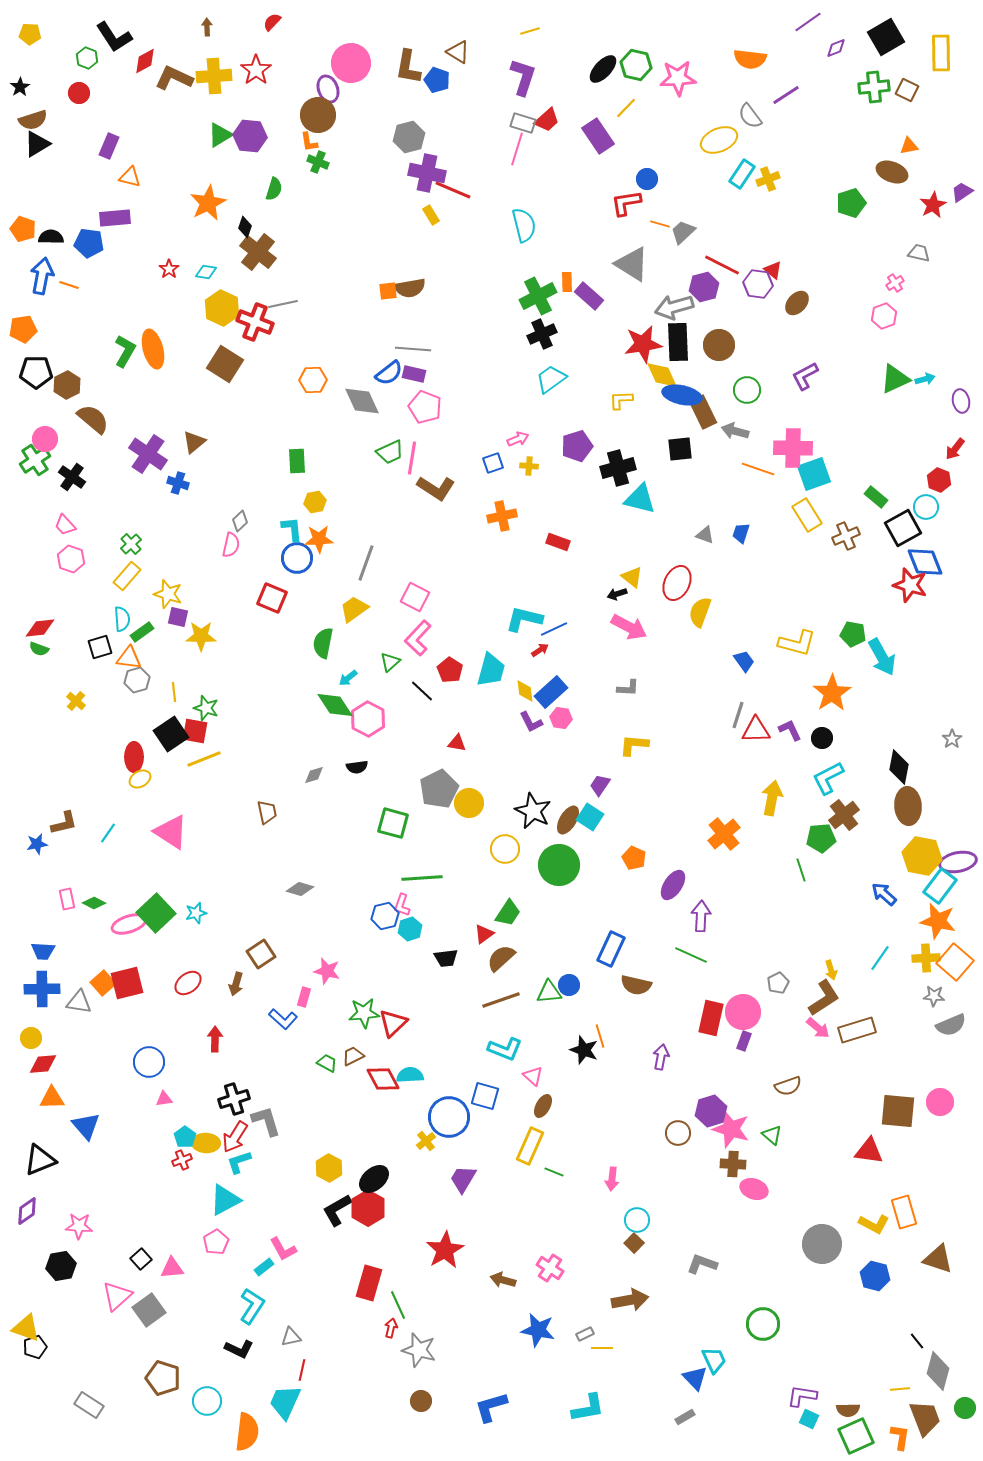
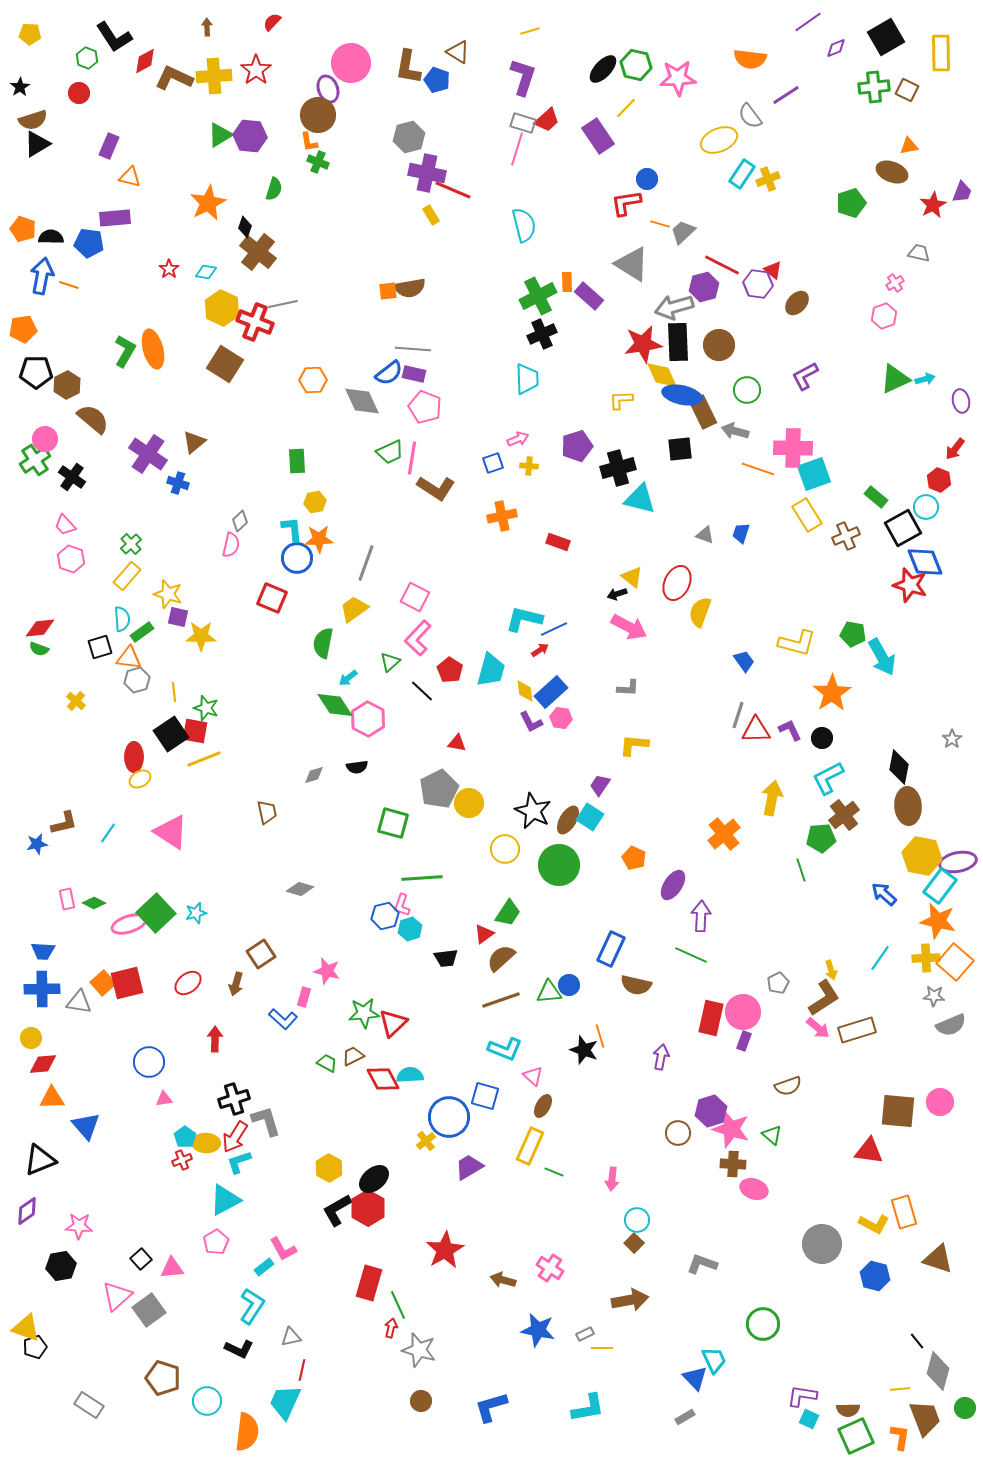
purple trapezoid at (962, 192): rotated 145 degrees clockwise
cyan trapezoid at (551, 379): moved 24 px left; rotated 124 degrees clockwise
purple trapezoid at (463, 1179): moved 6 px right, 12 px up; rotated 28 degrees clockwise
